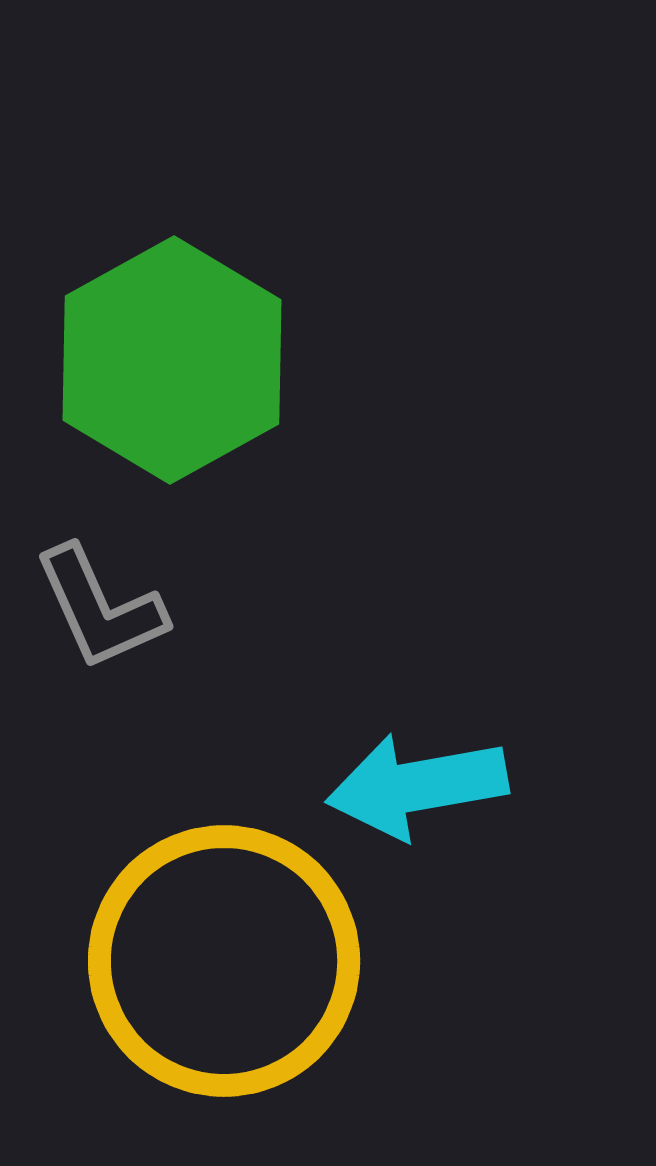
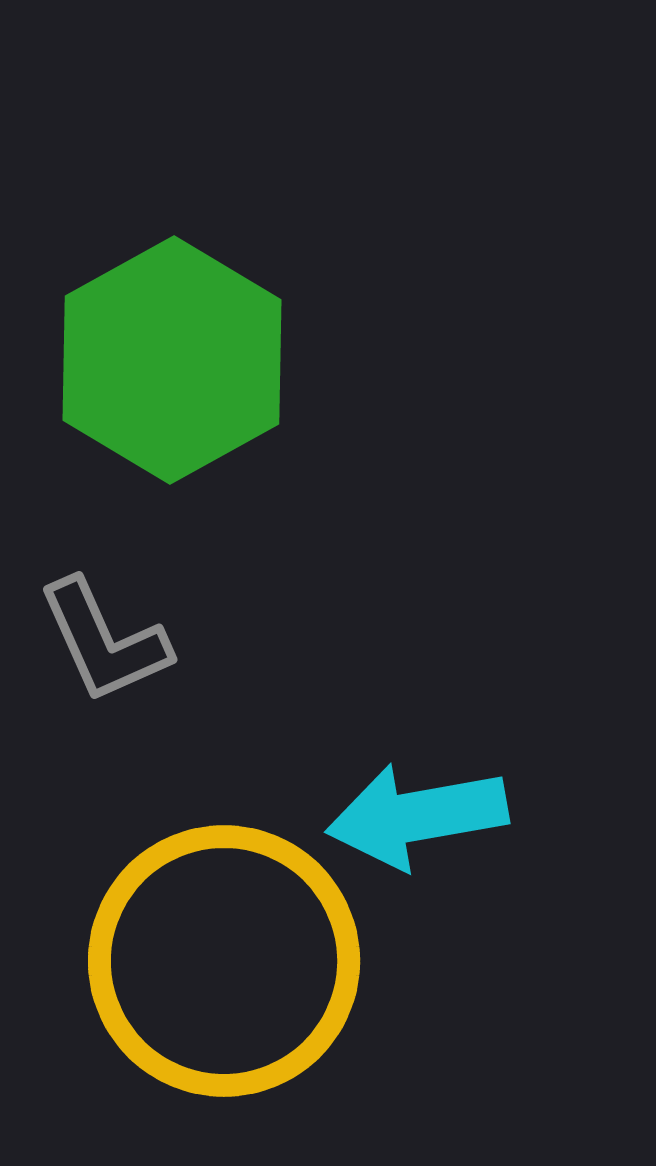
gray L-shape: moved 4 px right, 33 px down
cyan arrow: moved 30 px down
